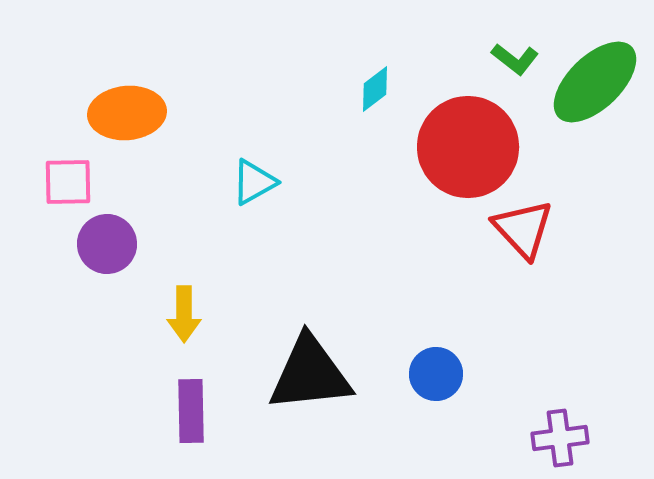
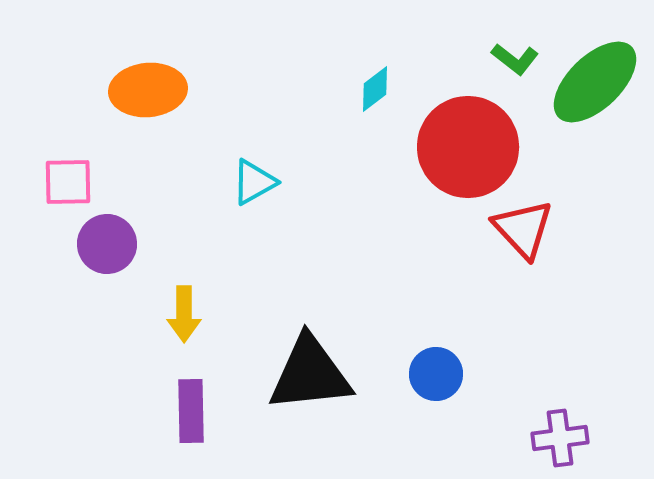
orange ellipse: moved 21 px right, 23 px up
